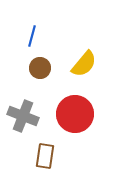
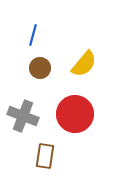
blue line: moved 1 px right, 1 px up
